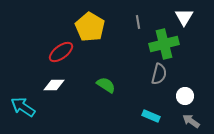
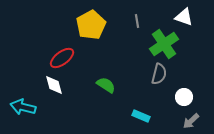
white triangle: rotated 42 degrees counterclockwise
gray line: moved 1 px left, 1 px up
yellow pentagon: moved 1 px right, 2 px up; rotated 12 degrees clockwise
green cross: rotated 20 degrees counterclockwise
red ellipse: moved 1 px right, 6 px down
white diamond: rotated 75 degrees clockwise
white circle: moved 1 px left, 1 px down
cyan arrow: rotated 20 degrees counterclockwise
cyan rectangle: moved 10 px left
gray arrow: rotated 78 degrees counterclockwise
